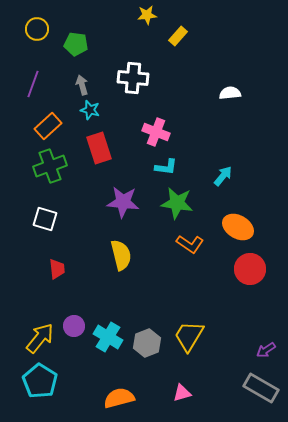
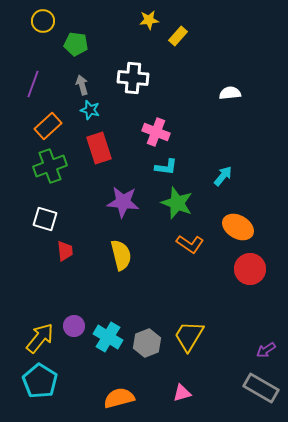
yellow star: moved 2 px right, 5 px down
yellow circle: moved 6 px right, 8 px up
green star: rotated 12 degrees clockwise
red trapezoid: moved 8 px right, 18 px up
